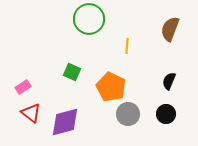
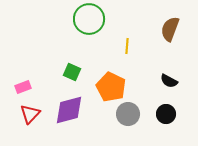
black semicircle: rotated 84 degrees counterclockwise
pink rectangle: rotated 14 degrees clockwise
red triangle: moved 1 px left, 1 px down; rotated 35 degrees clockwise
purple diamond: moved 4 px right, 12 px up
